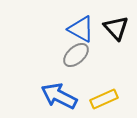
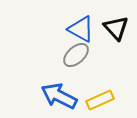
yellow rectangle: moved 4 px left, 1 px down
